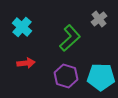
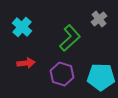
purple hexagon: moved 4 px left, 2 px up
